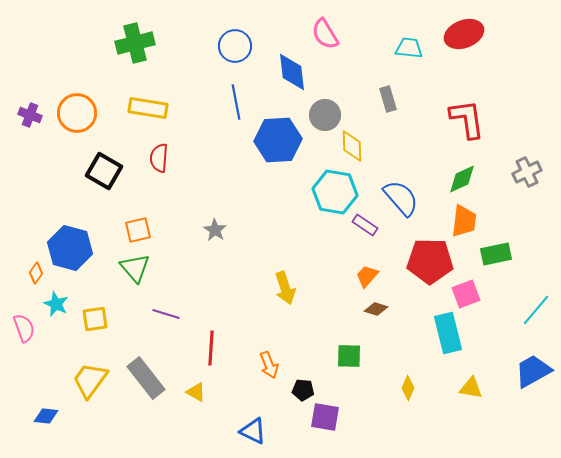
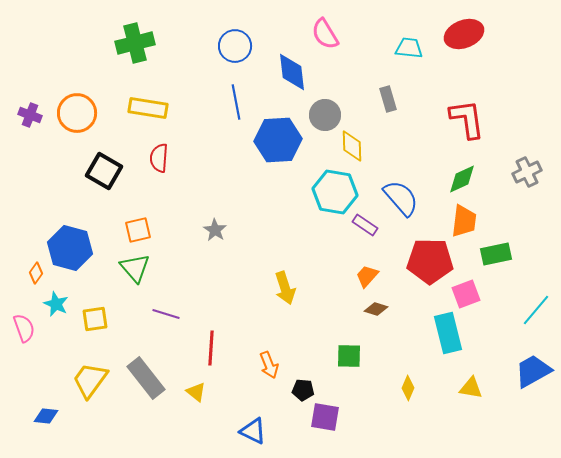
yellow triangle at (196, 392): rotated 10 degrees clockwise
